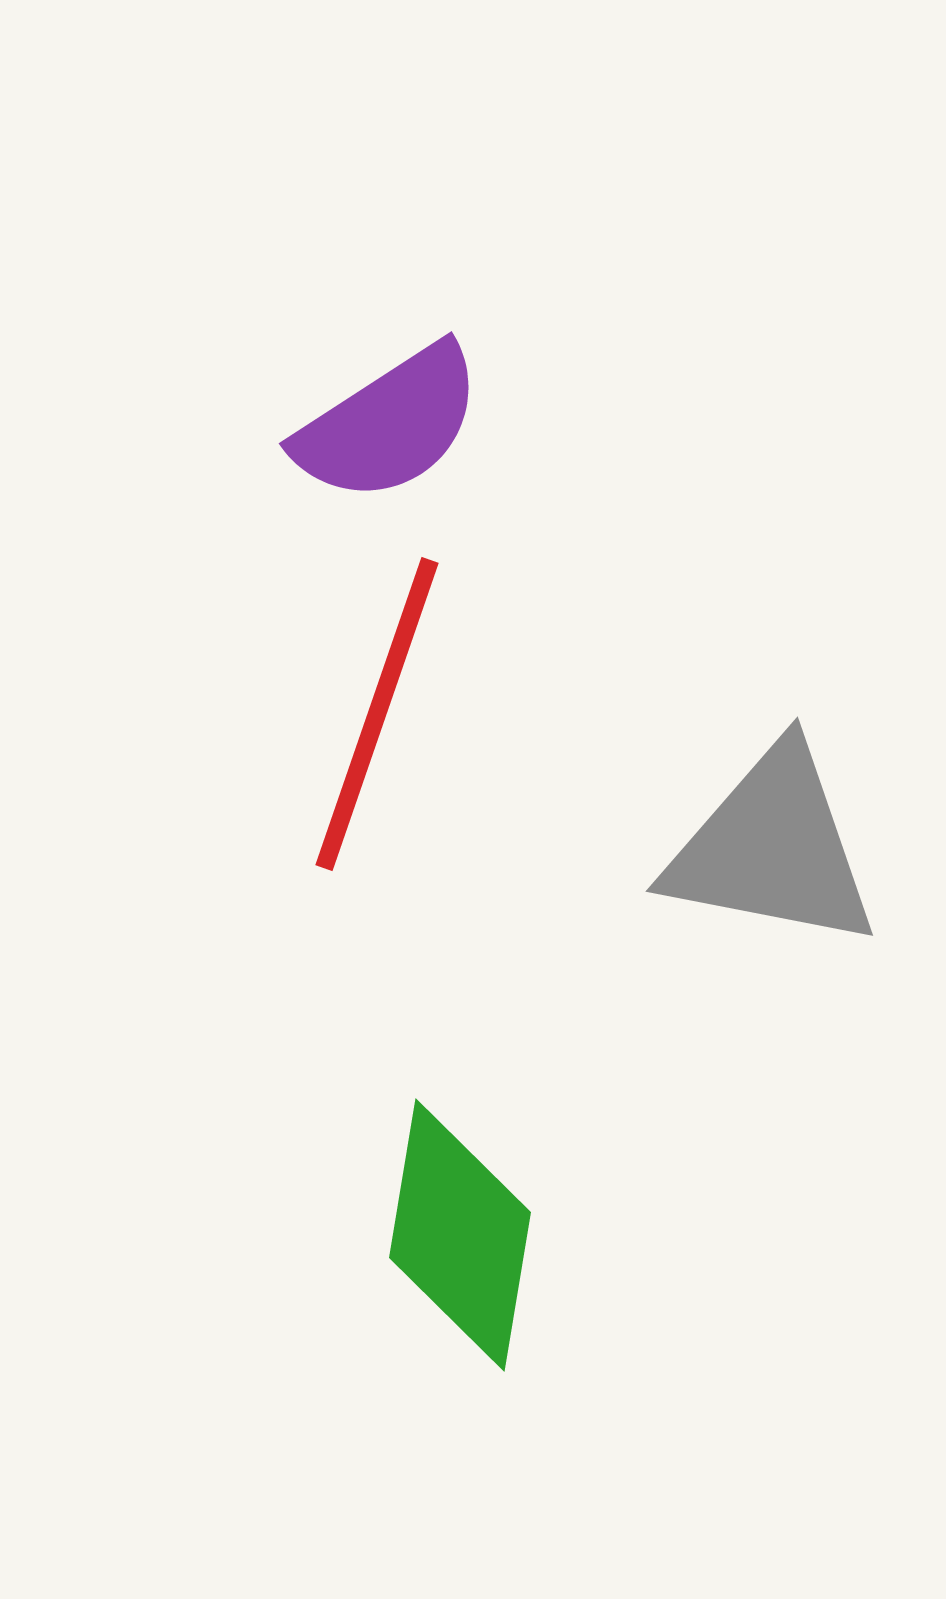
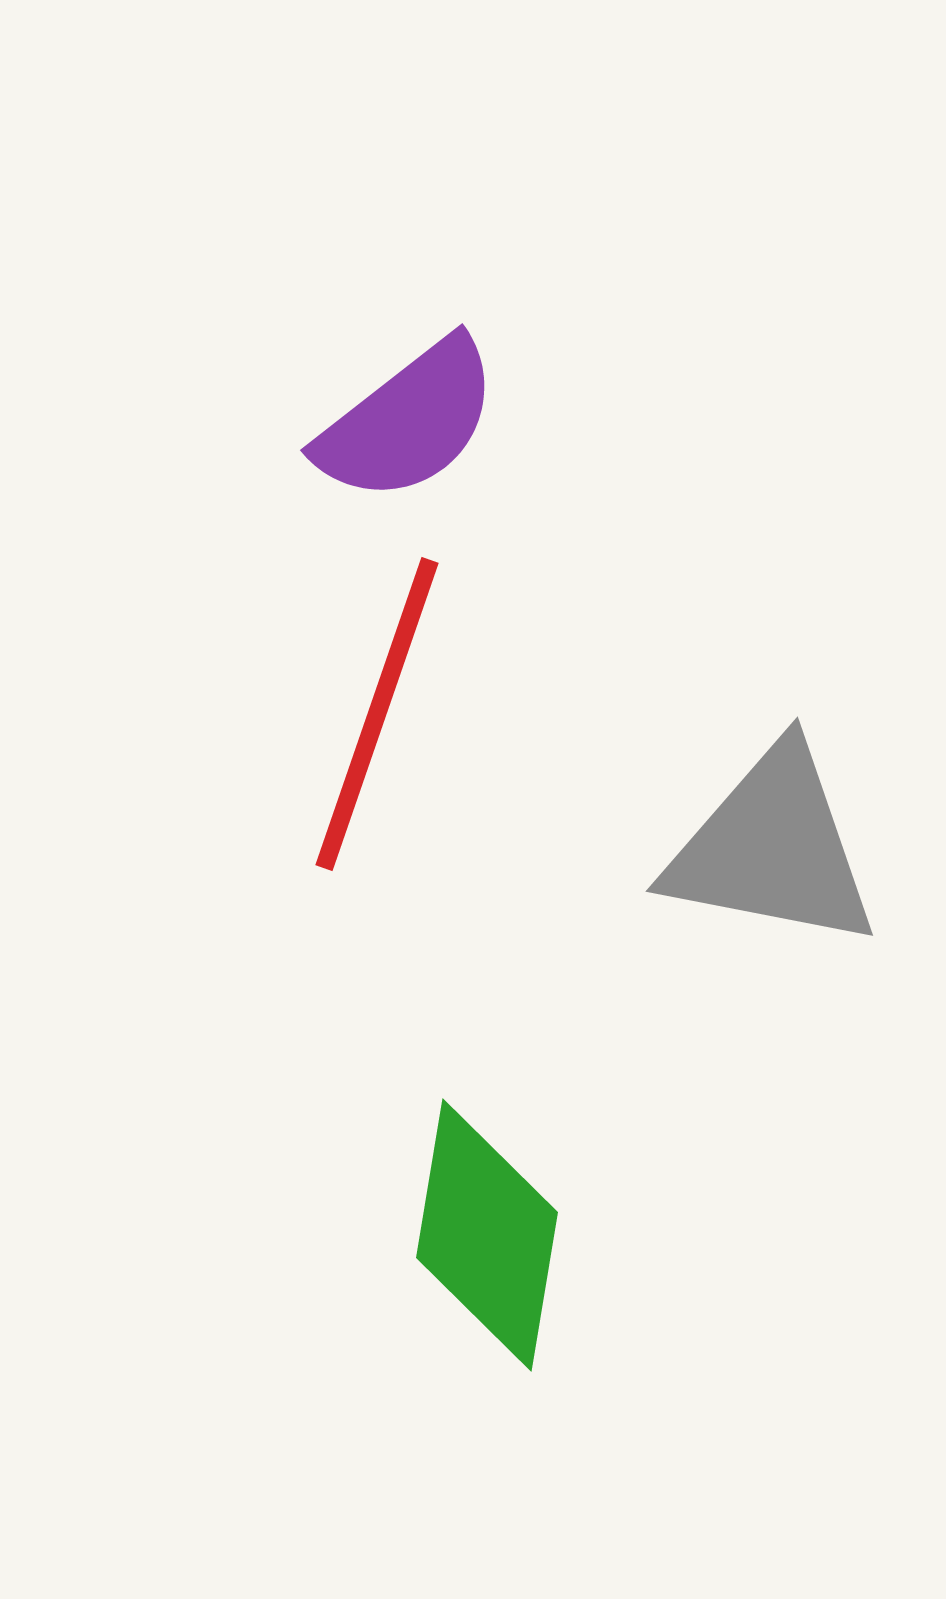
purple semicircle: moved 19 px right, 3 px up; rotated 5 degrees counterclockwise
green diamond: moved 27 px right
